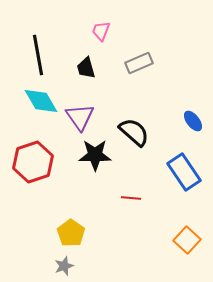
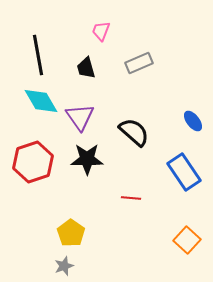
black star: moved 8 px left, 4 px down
